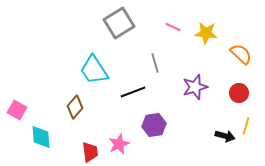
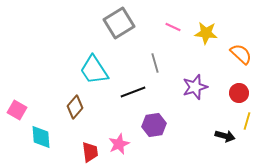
yellow line: moved 1 px right, 5 px up
